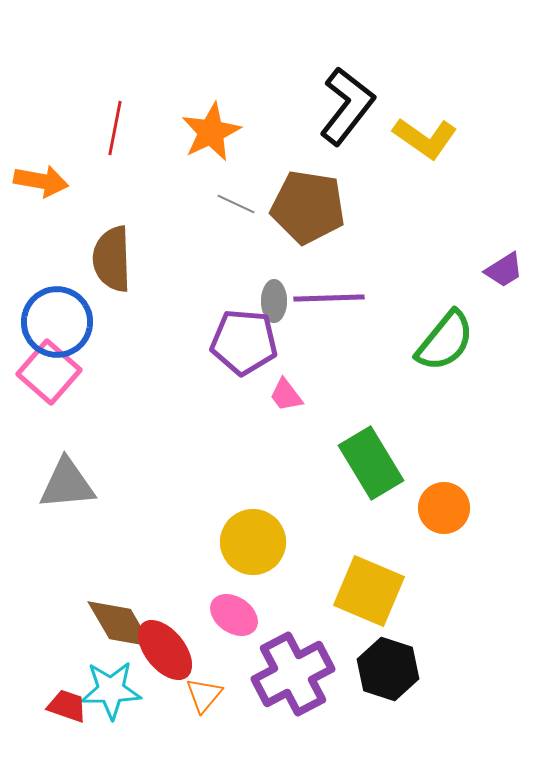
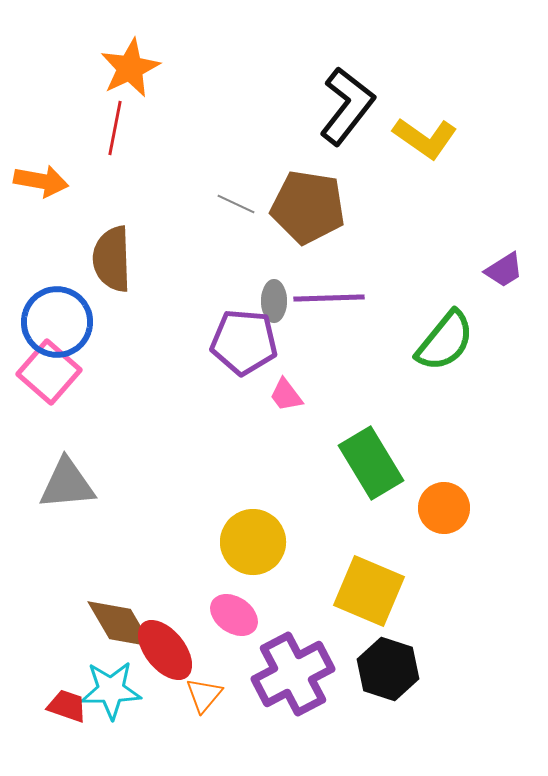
orange star: moved 81 px left, 64 px up
